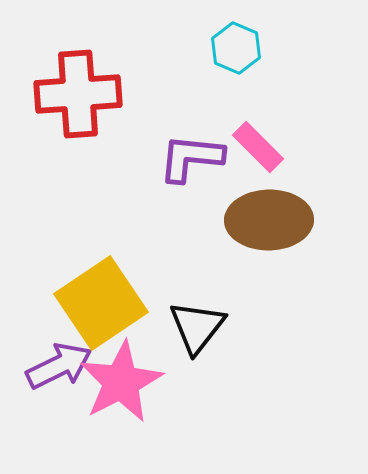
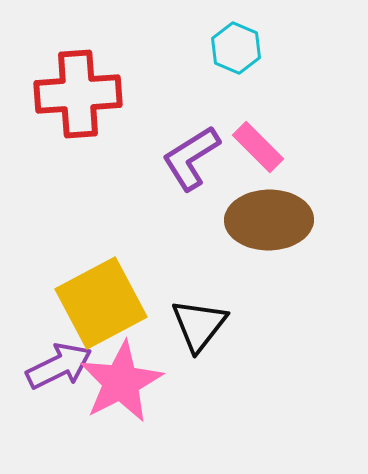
purple L-shape: rotated 38 degrees counterclockwise
yellow square: rotated 6 degrees clockwise
black triangle: moved 2 px right, 2 px up
